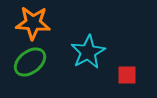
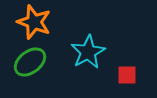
orange star: moved 1 px right, 1 px up; rotated 16 degrees clockwise
